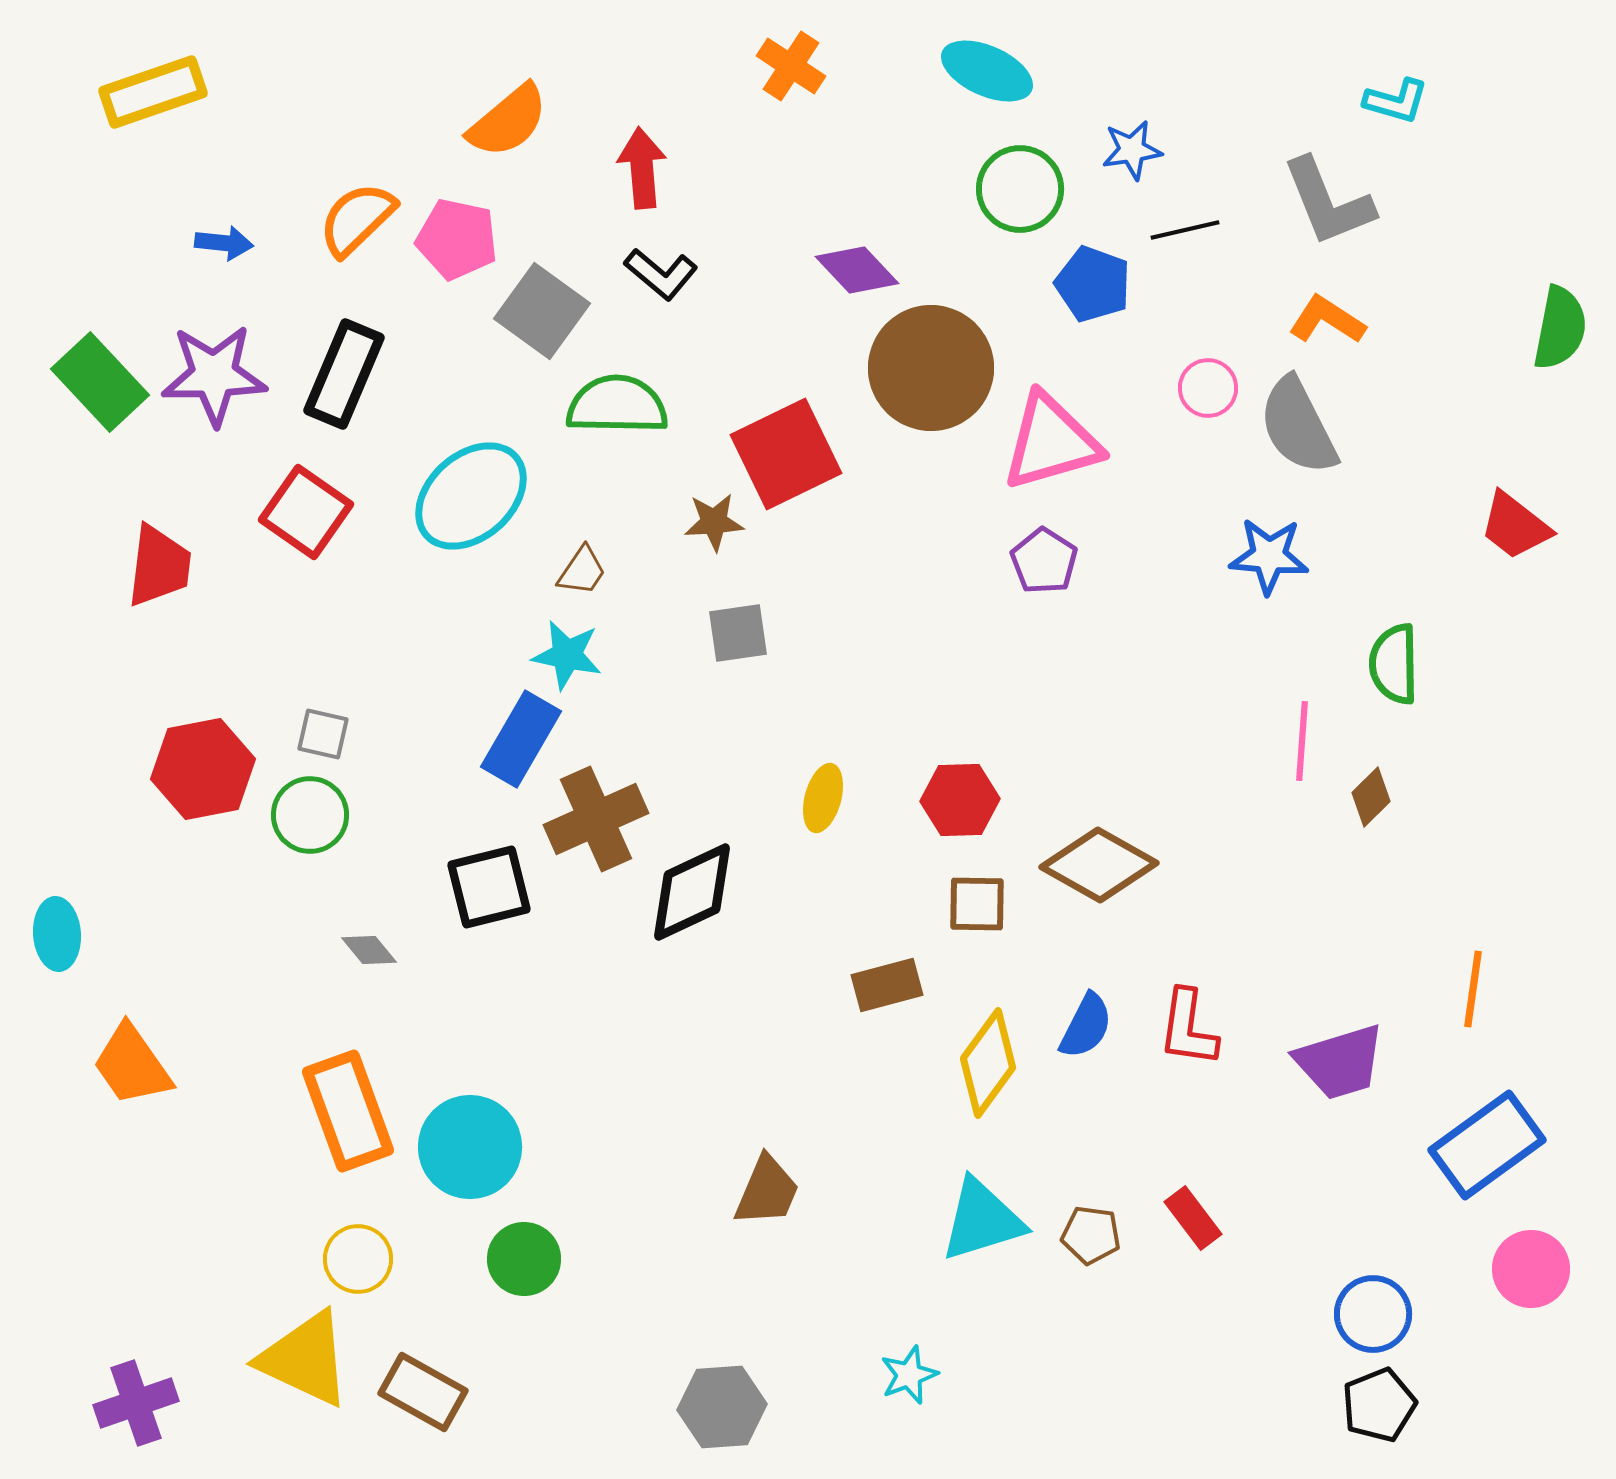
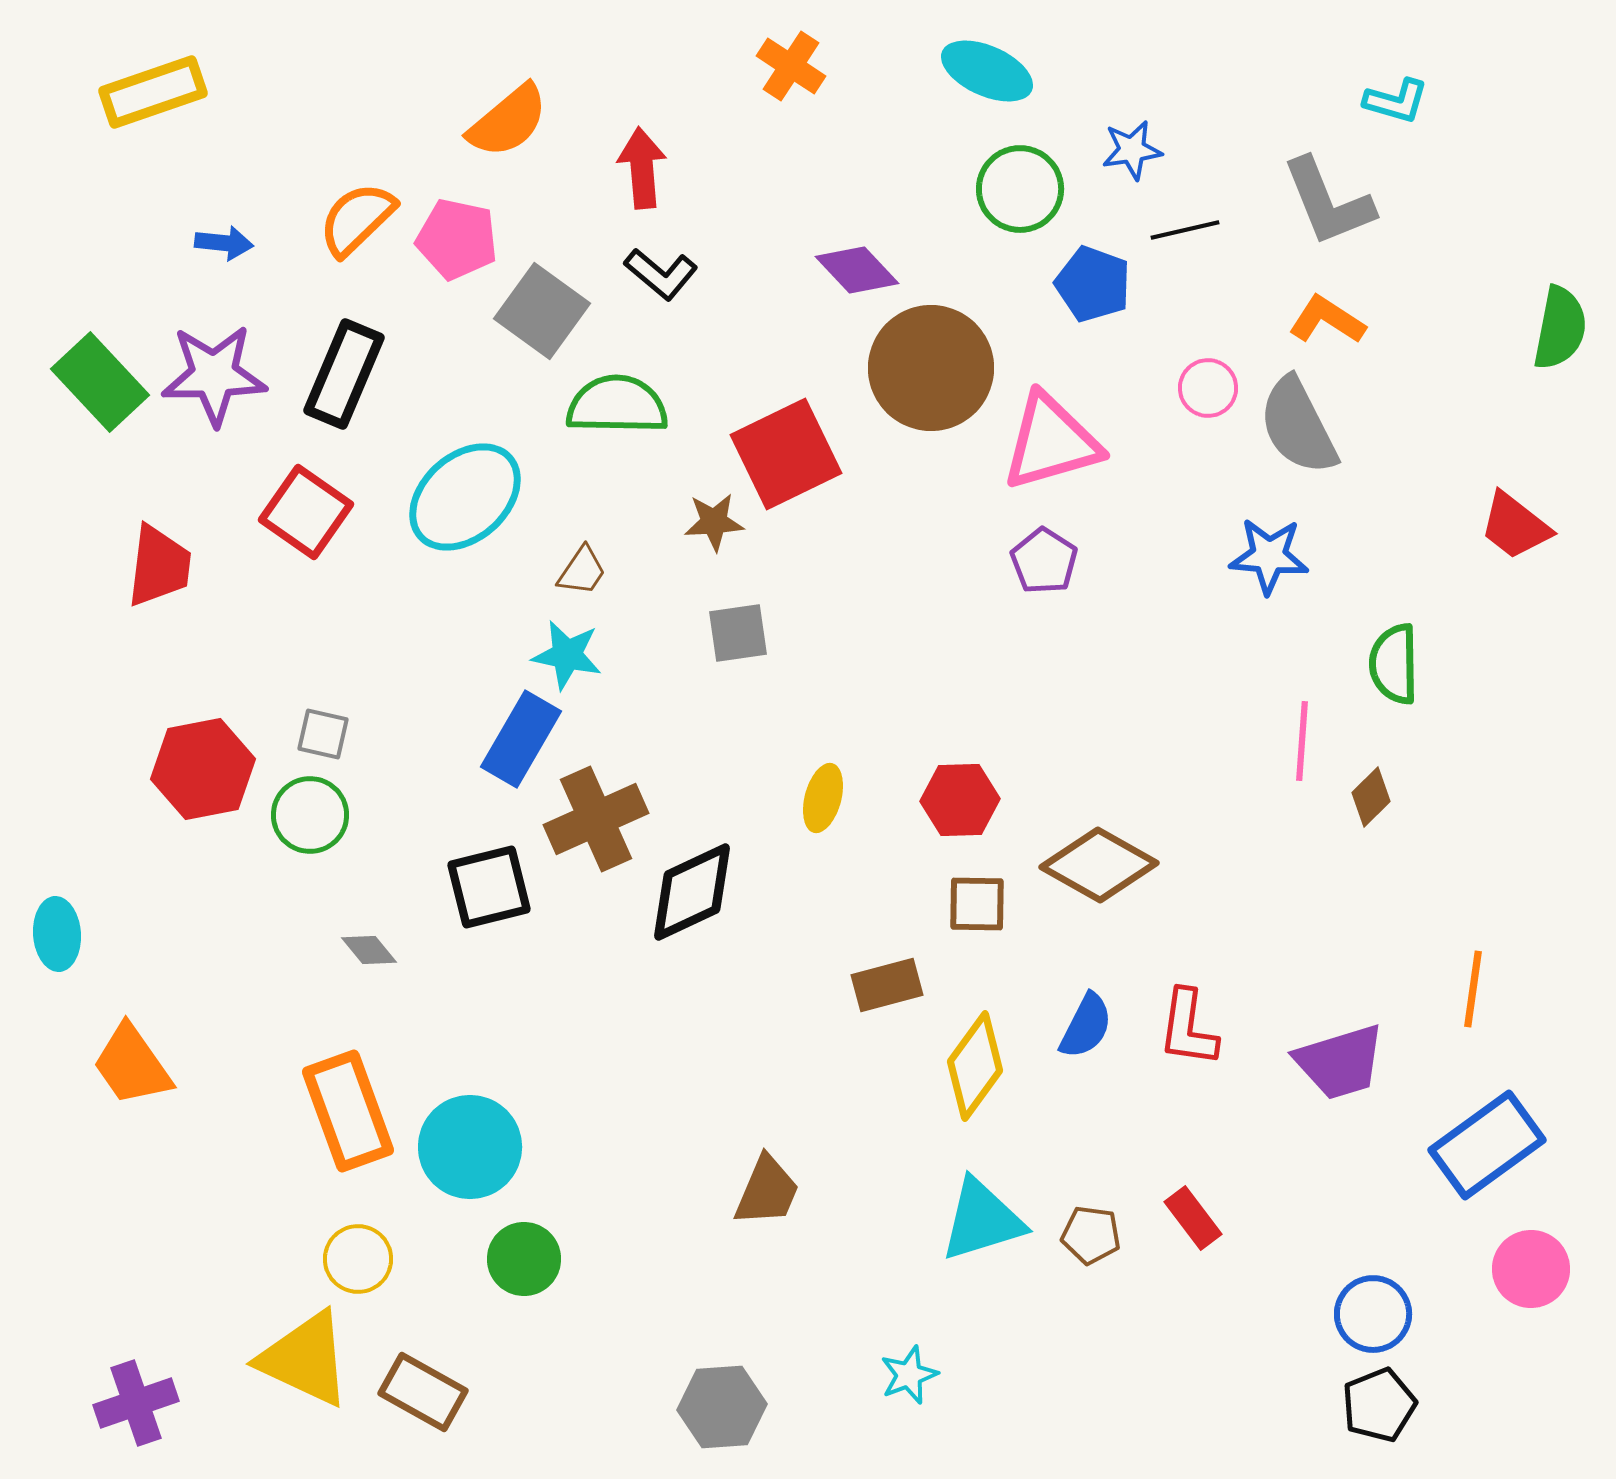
cyan ellipse at (471, 496): moved 6 px left, 1 px down
yellow diamond at (988, 1063): moved 13 px left, 3 px down
